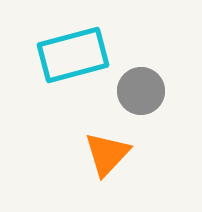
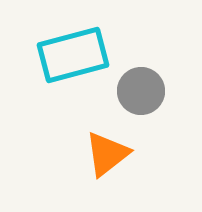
orange triangle: rotated 9 degrees clockwise
